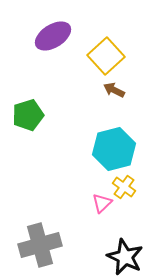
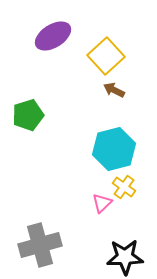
black star: rotated 27 degrees counterclockwise
